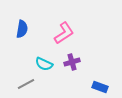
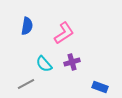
blue semicircle: moved 5 px right, 3 px up
cyan semicircle: rotated 24 degrees clockwise
